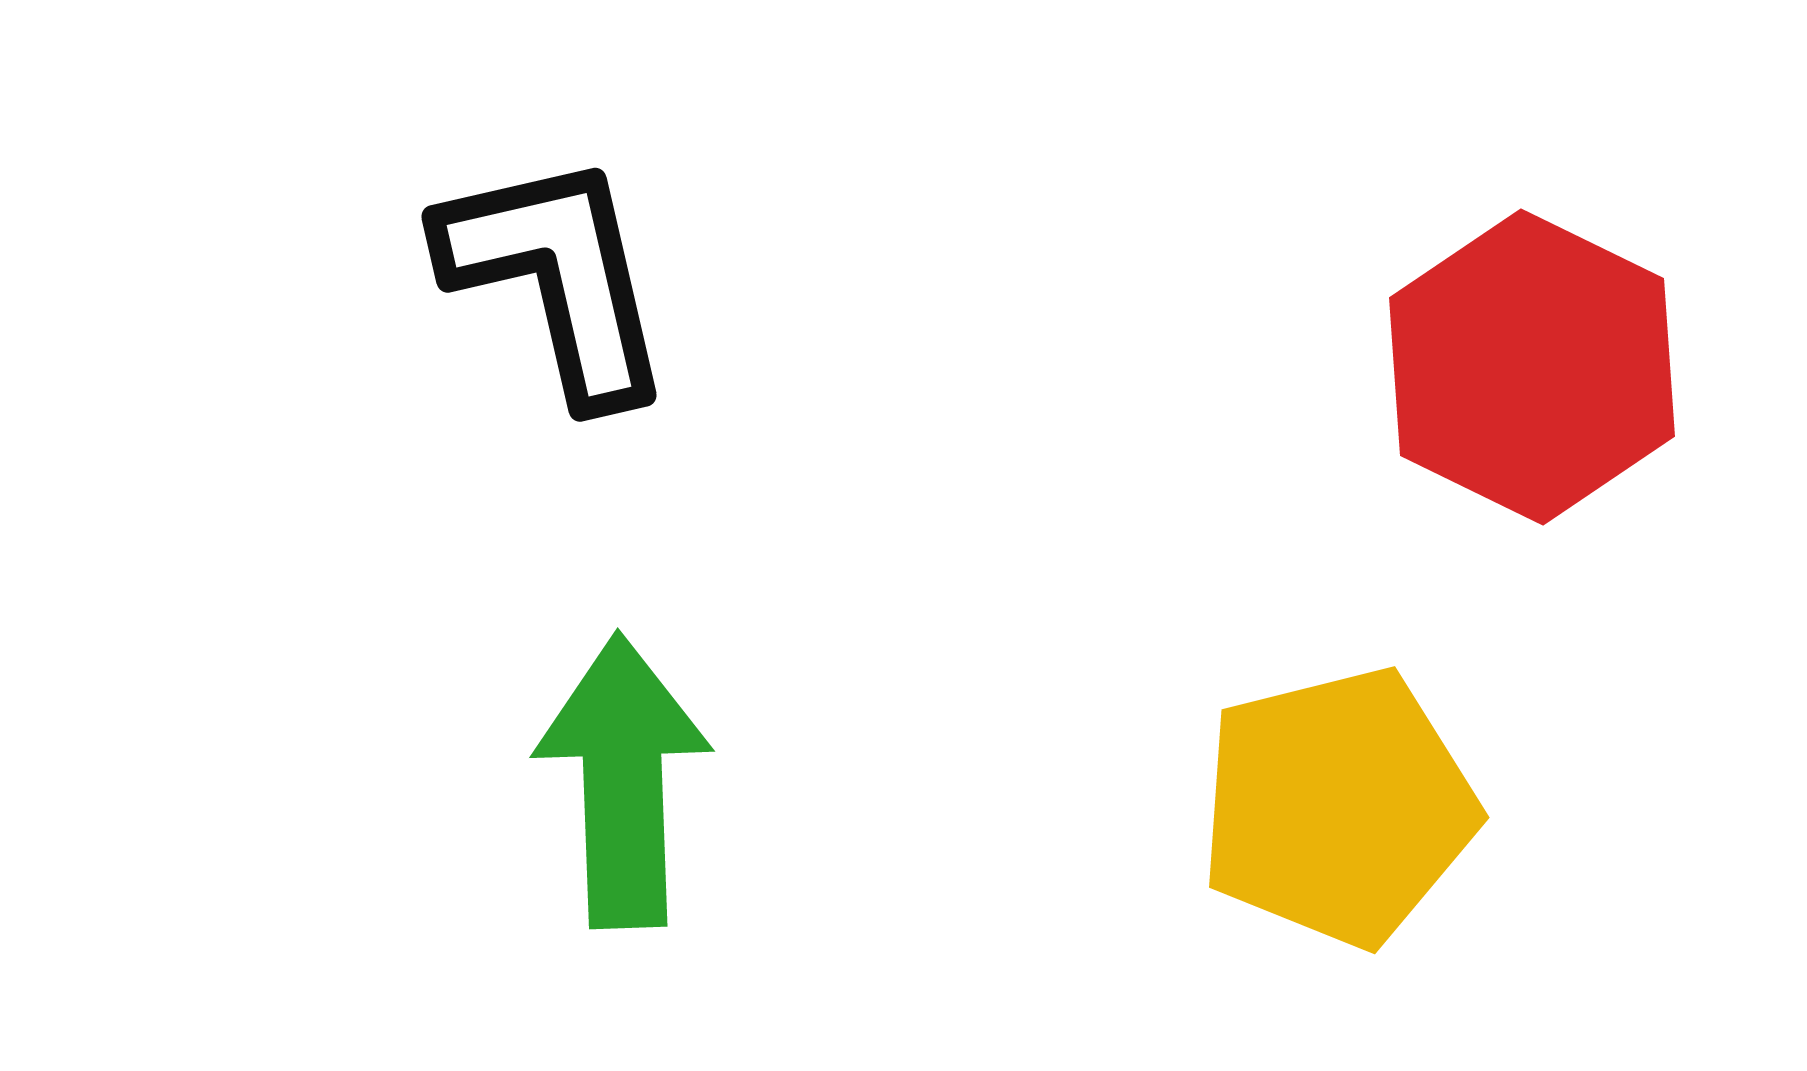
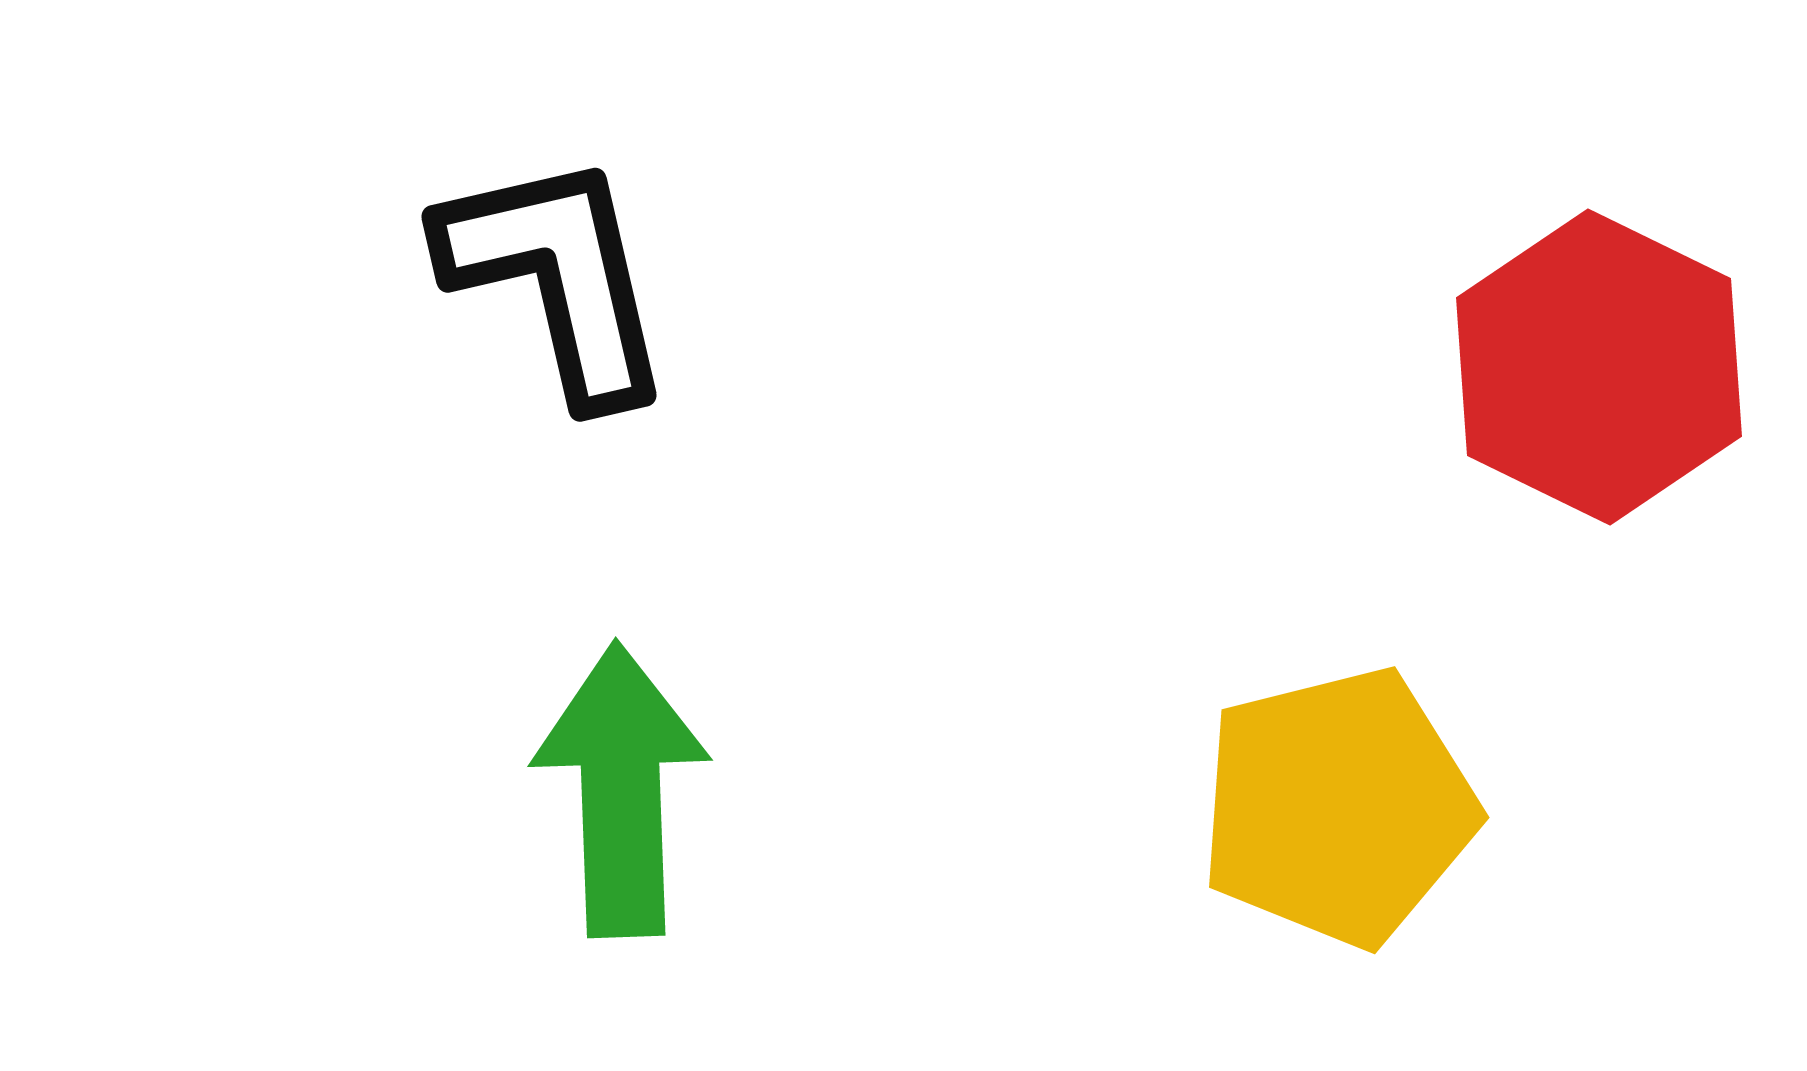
red hexagon: moved 67 px right
green arrow: moved 2 px left, 9 px down
